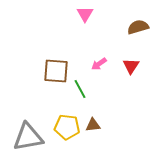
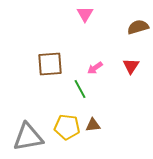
pink arrow: moved 4 px left, 4 px down
brown square: moved 6 px left, 7 px up; rotated 8 degrees counterclockwise
